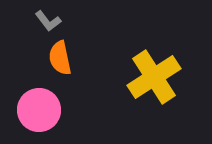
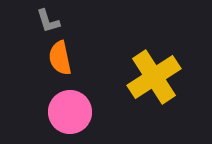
gray L-shape: rotated 20 degrees clockwise
pink circle: moved 31 px right, 2 px down
